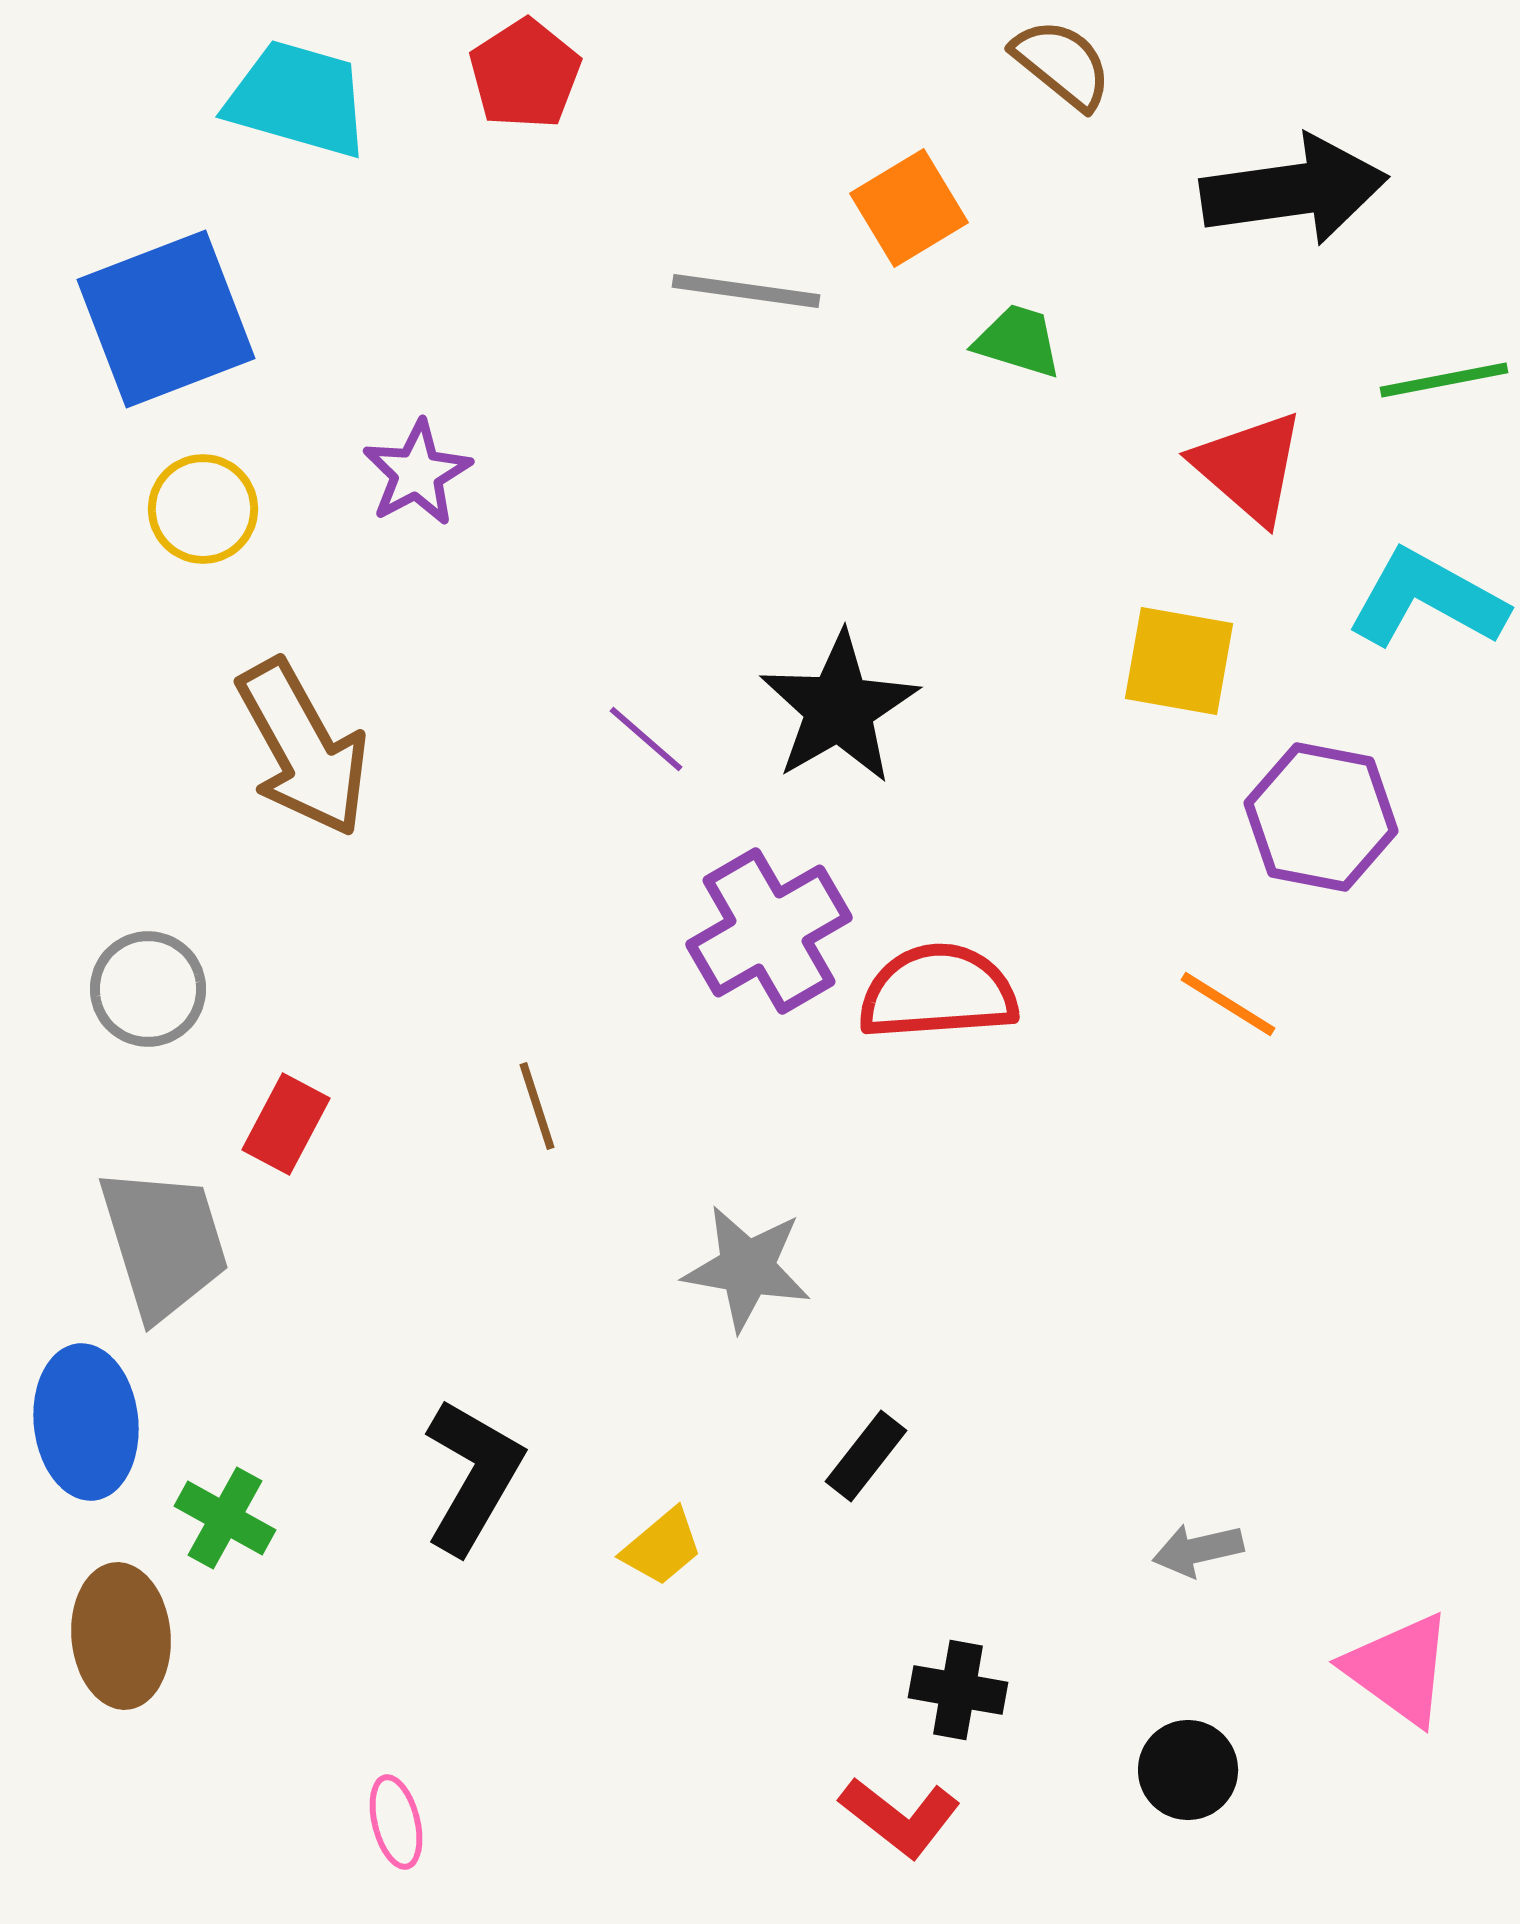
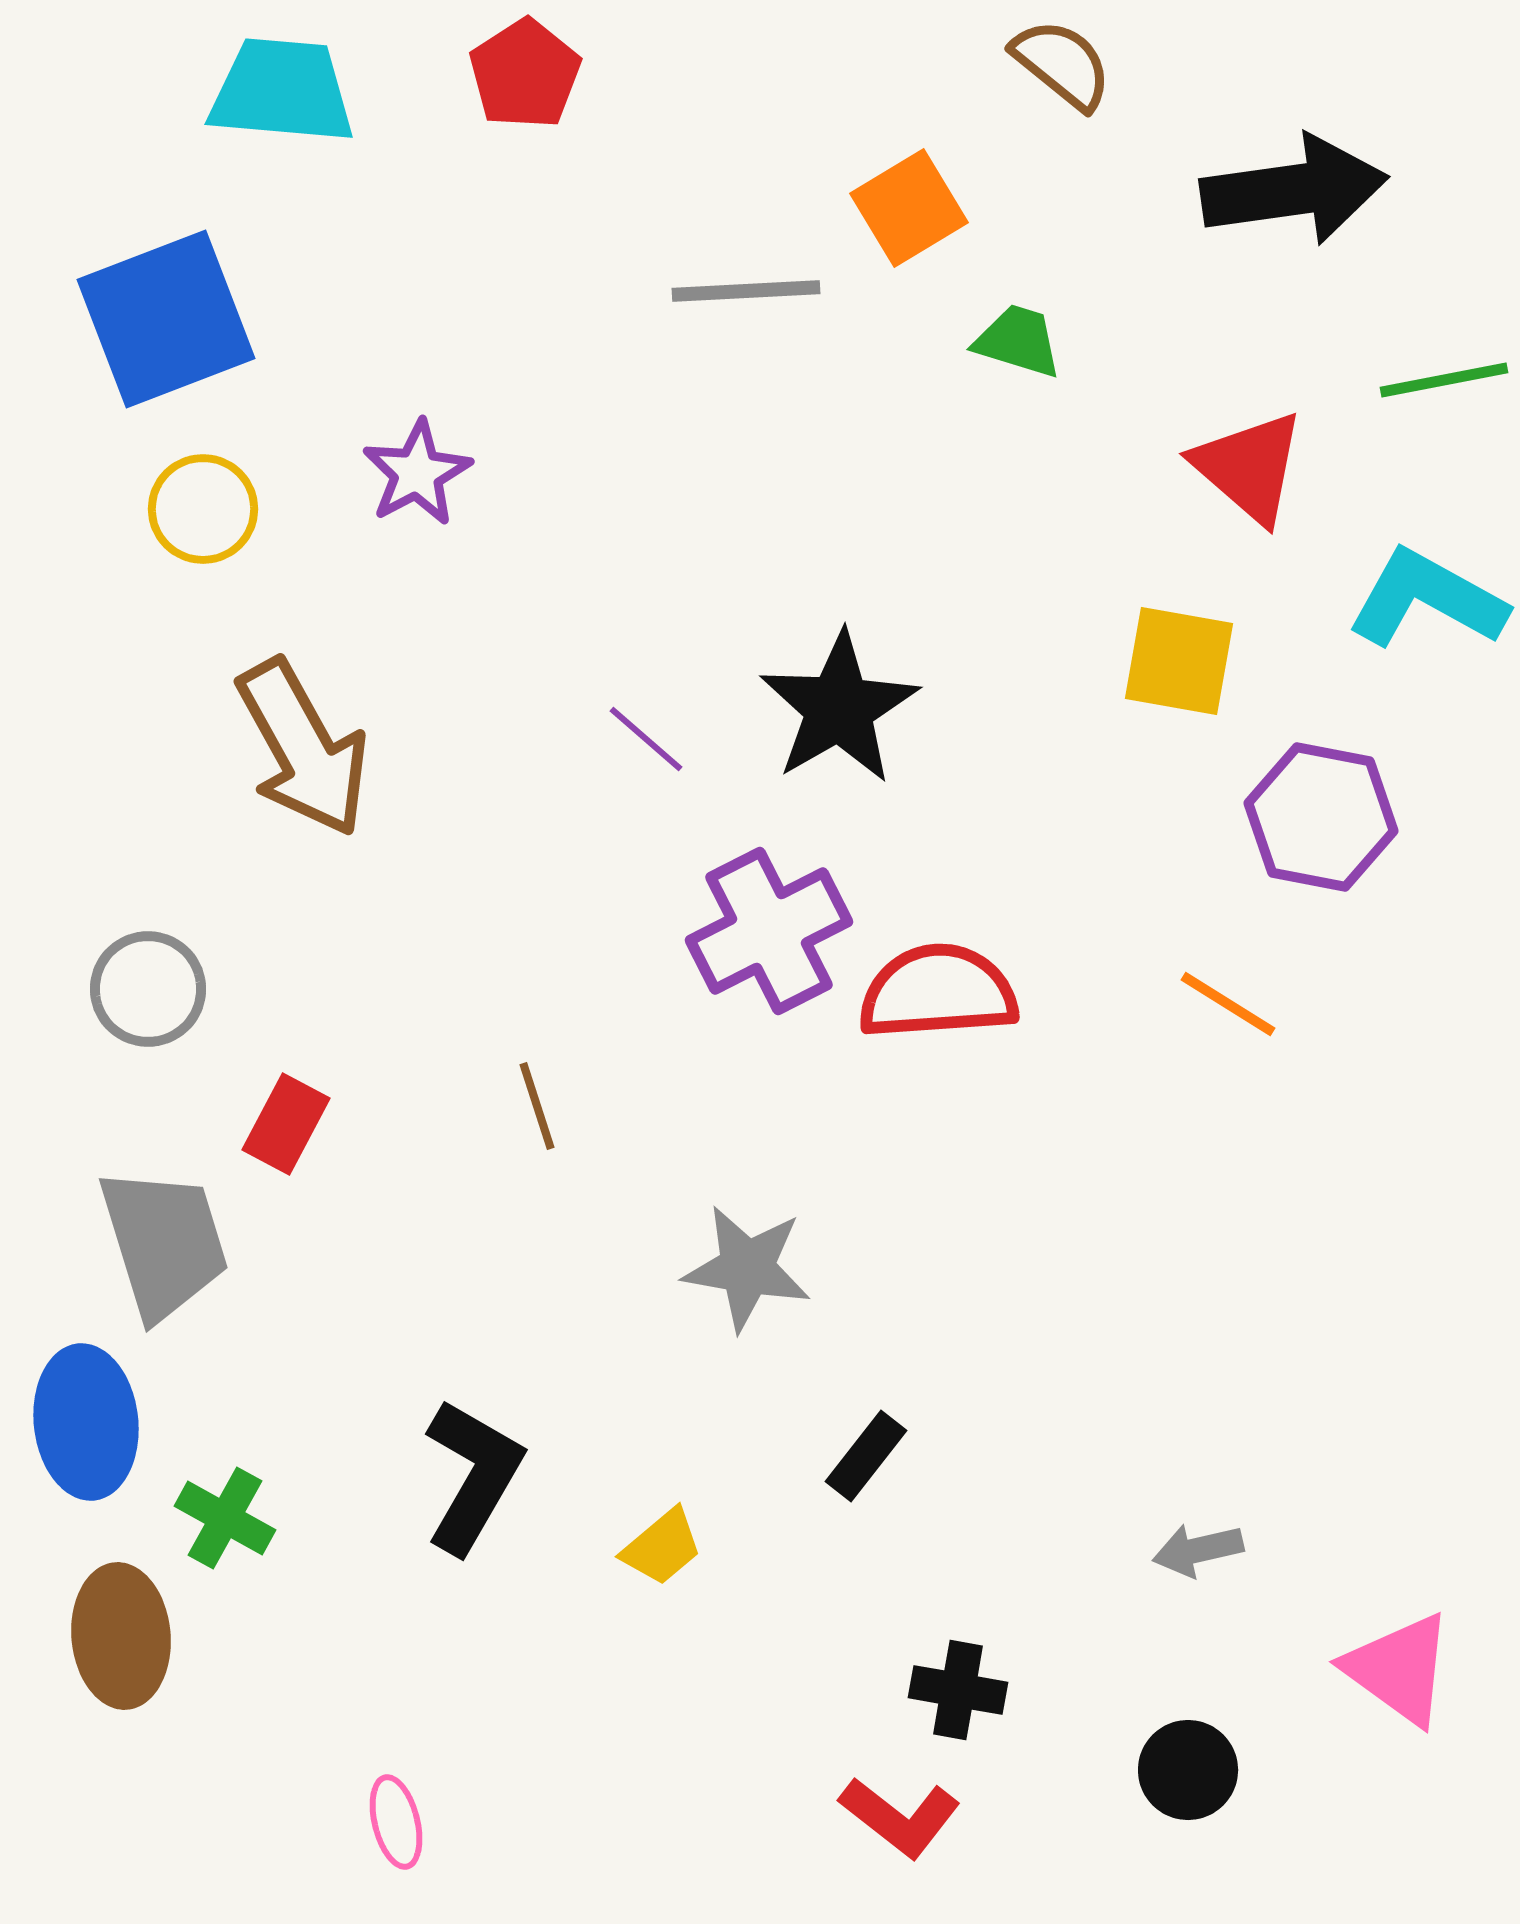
cyan trapezoid: moved 16 px left, 8 px up; rotated 11 degrees counterclockwise
gray line: rotated 11 degrees counterclockwise
purple cross: rotated 3 degrees clockwise
